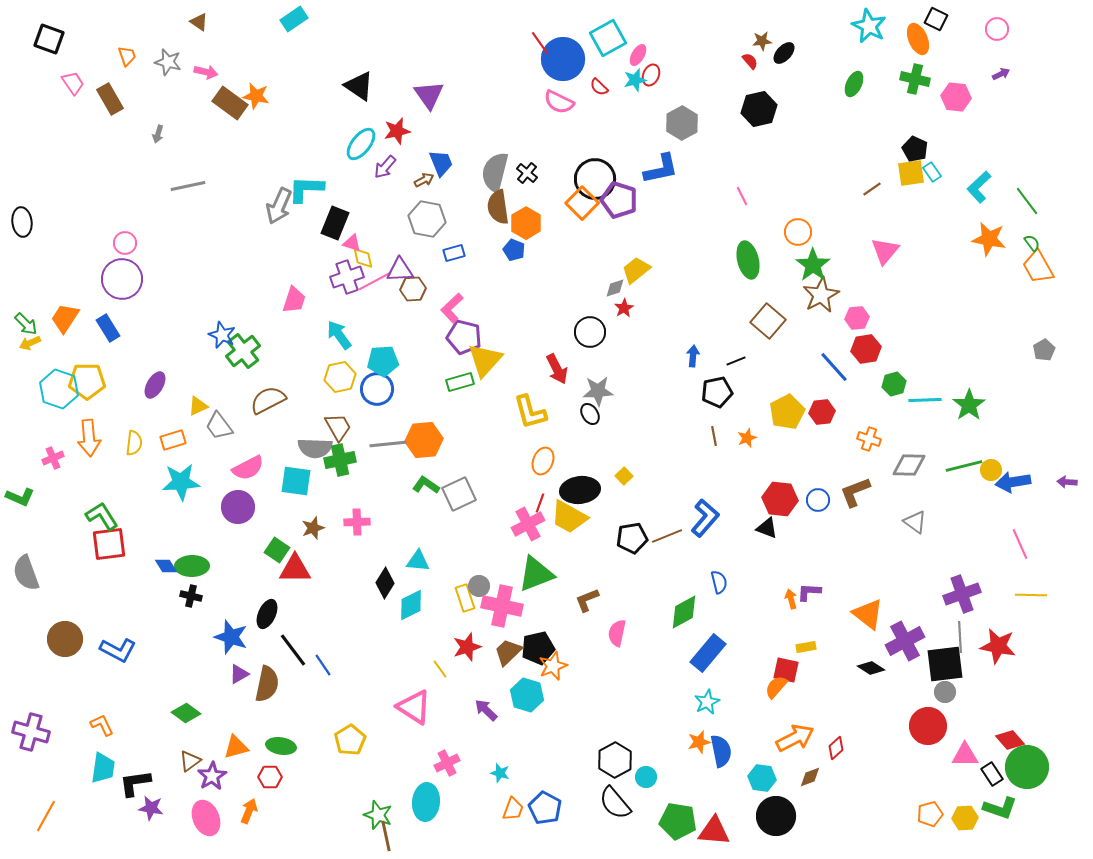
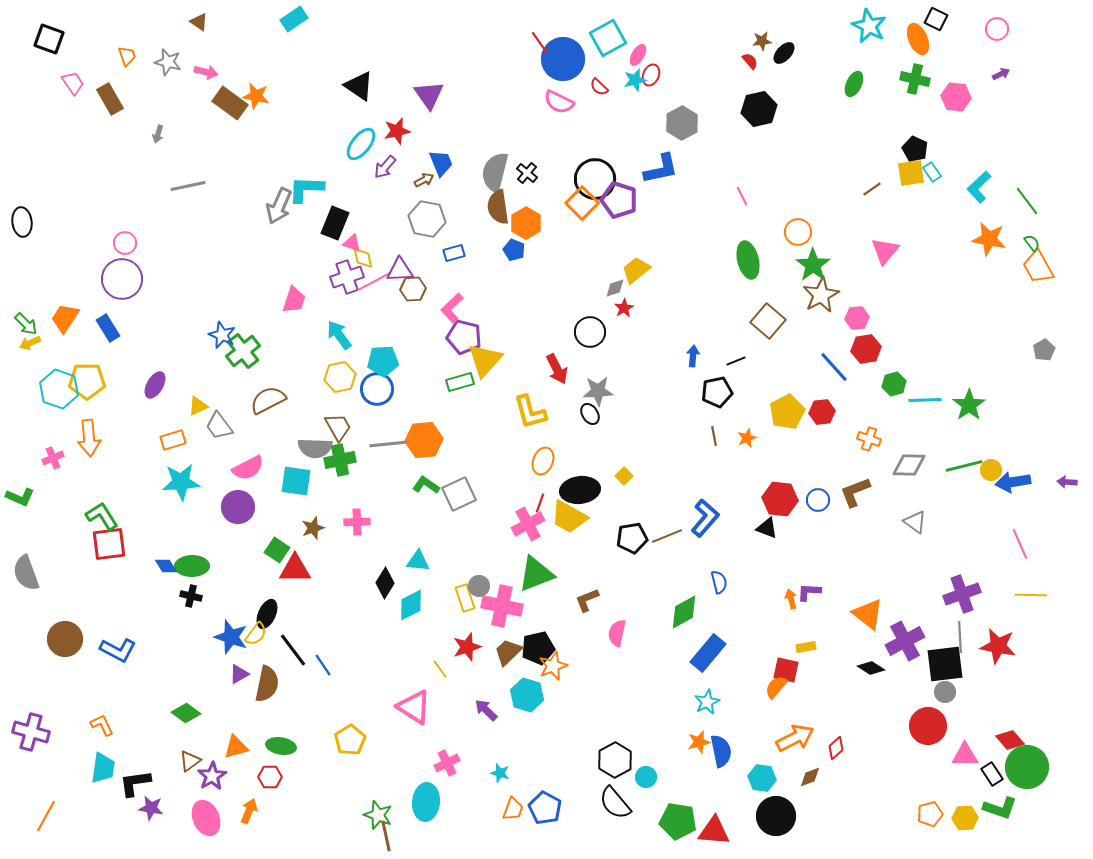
yellow semicircle at (134, 443): moved 122 px right, 191 px down; rotated 30 degrees clockwise
